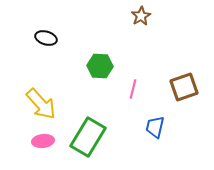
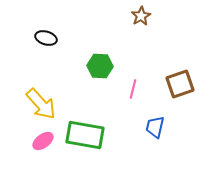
brown square: moved 4 px left, 3 px up
green rectangle: moved 3 px left, 2 px up; rotated 69 degrees clockwise
pink ellipse: rotated 30 degrees counterclockwise
